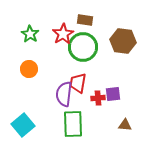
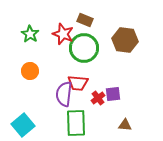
brown rectangle: rotated 14 degrees clockwise
red star: rotated 20 degrees counterclockwise
brown hexagon: moved 2 px right, 1 px up
green circle: moved 1 px right, 1 px down
orange circle: moved 1 px right, 2 px down
red trapezoid: rotated 95 degrees counterclockwise
red cross: rotated 32 degrees counterclockwise
green rectangle: moved 3 px right, 1 px up
